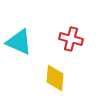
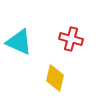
yellow diamond: rotated 8 degrees clockwise
